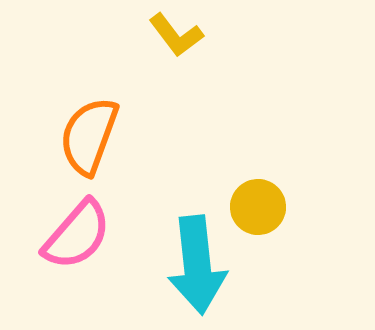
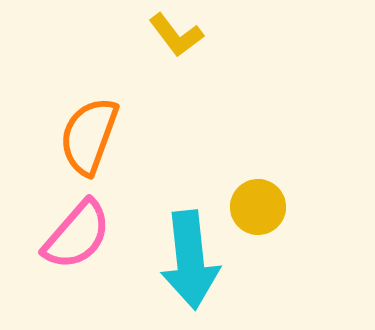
cyan arrow: moved 7 px left, 5 px up
